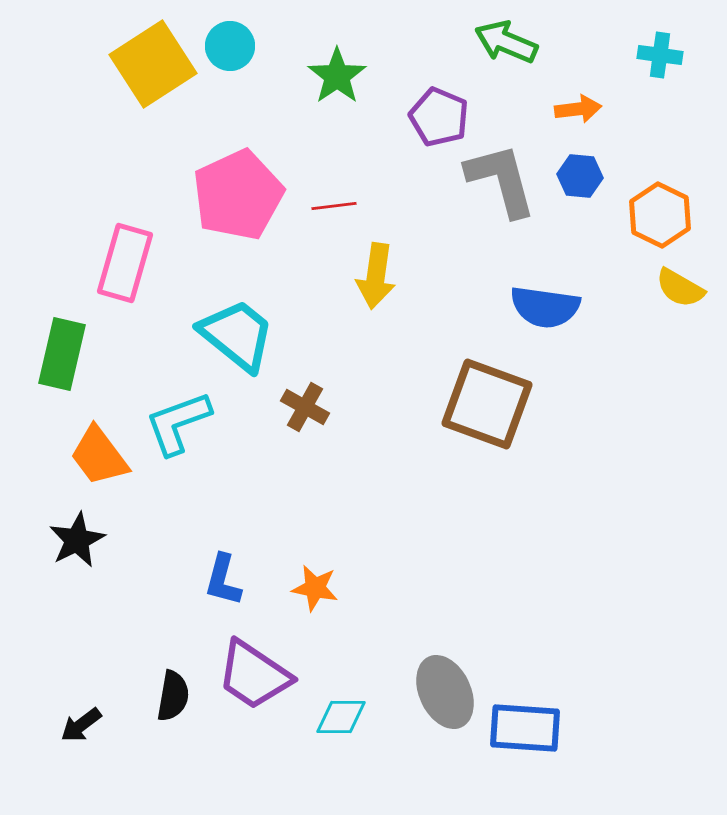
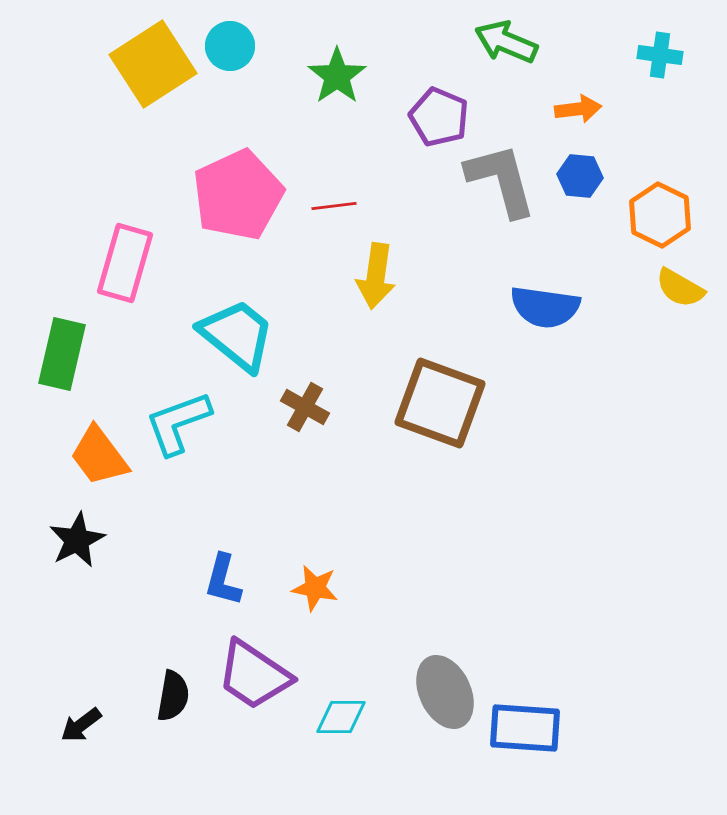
brown square: moved 47 px left, 1 px up
